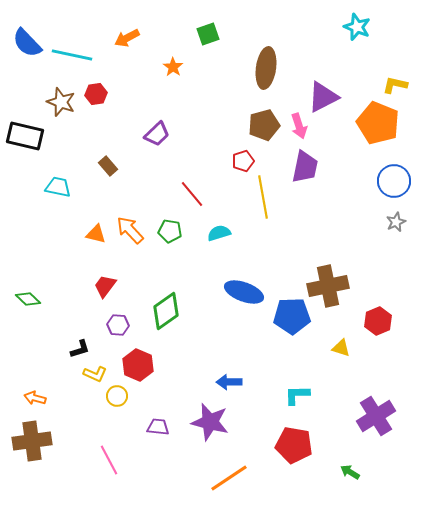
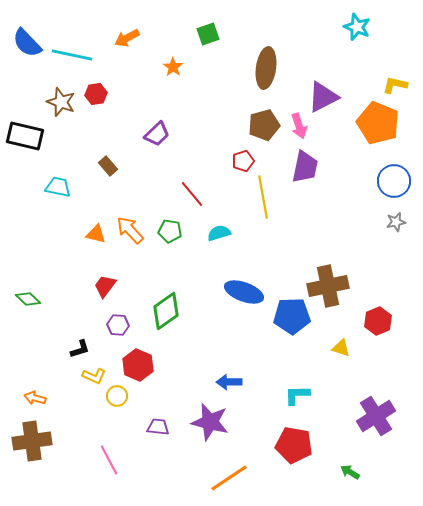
gray star at (396, 222): rotated 12 degrees clockwise
yellow L-shape at (95, 374): moved 1 px left, 2 px down
